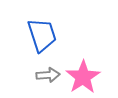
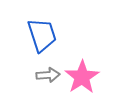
pink star: moved 1 px left
